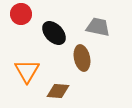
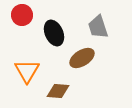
red circle: moved 1 px right, 1 px down
gray trapezoid: rotated 120 degrees counterclockwise
black ellipse: rotated 20 degrees clockwise
brown ellipse: rotated 70 degrees clockwise
